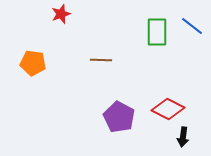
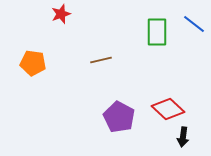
blue line: moved 2 px right, 2 px up
brown line: rotated 15 degrees counterclockwise
red diamond: rotated 16 degrees clockwise
